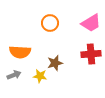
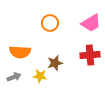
red cross: moved 1 px left, 1 px down
gray arrow: moved 2 px down
